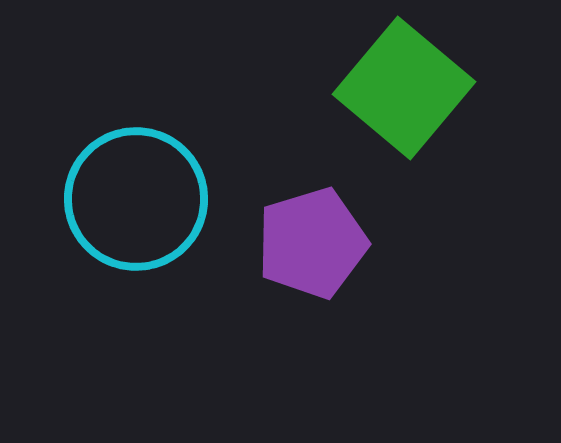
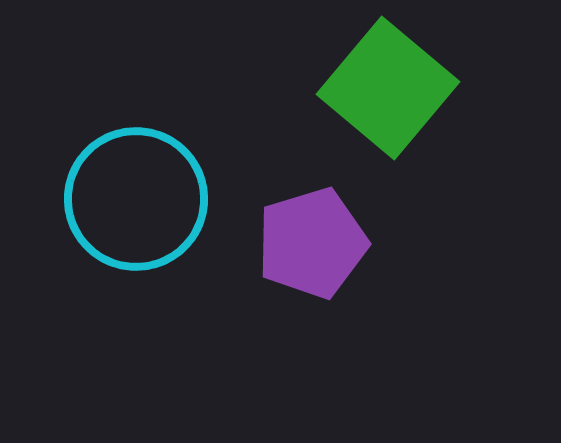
green square: moved 16 px left
